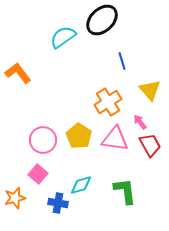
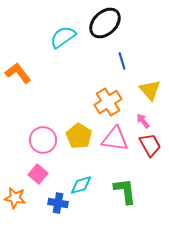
black ellipse: moved 3 px right, 3 px down
pink arrow: moved 3 px right, 1 px up
orange star: rotated 25 degrees clockwise
